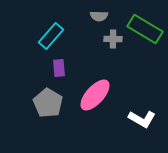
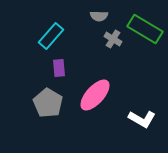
gray cross: rotated 30 degrees clockwise
